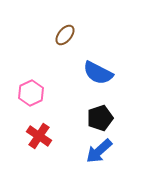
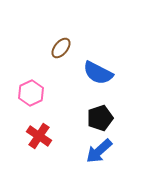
brown ellipse: moved 4 px left, 13 px down
